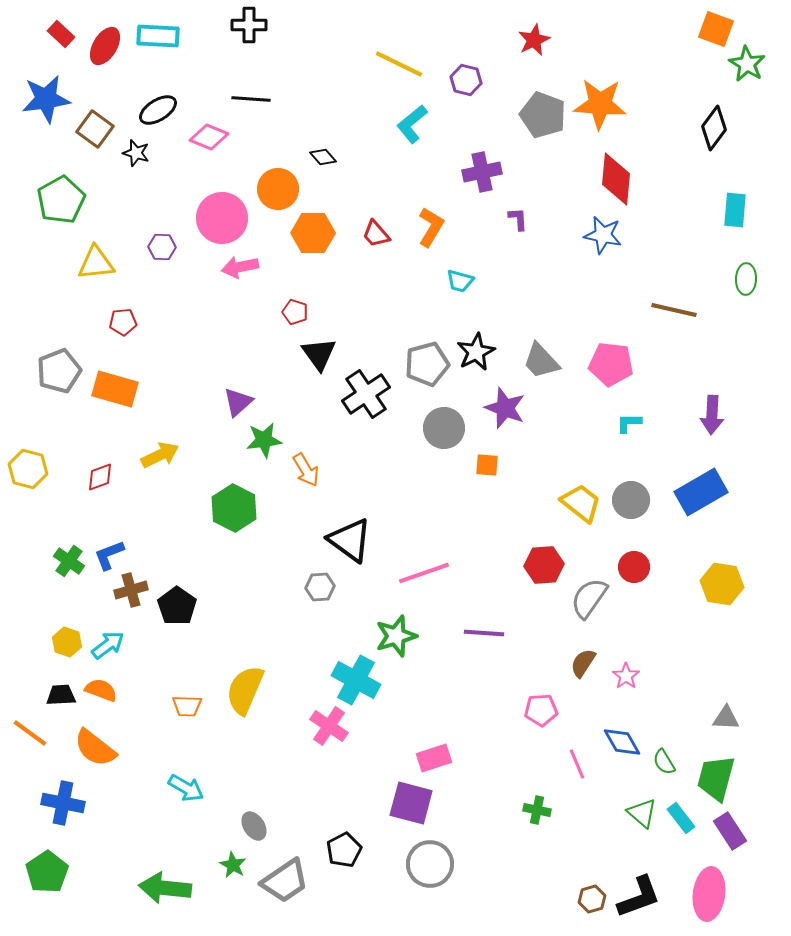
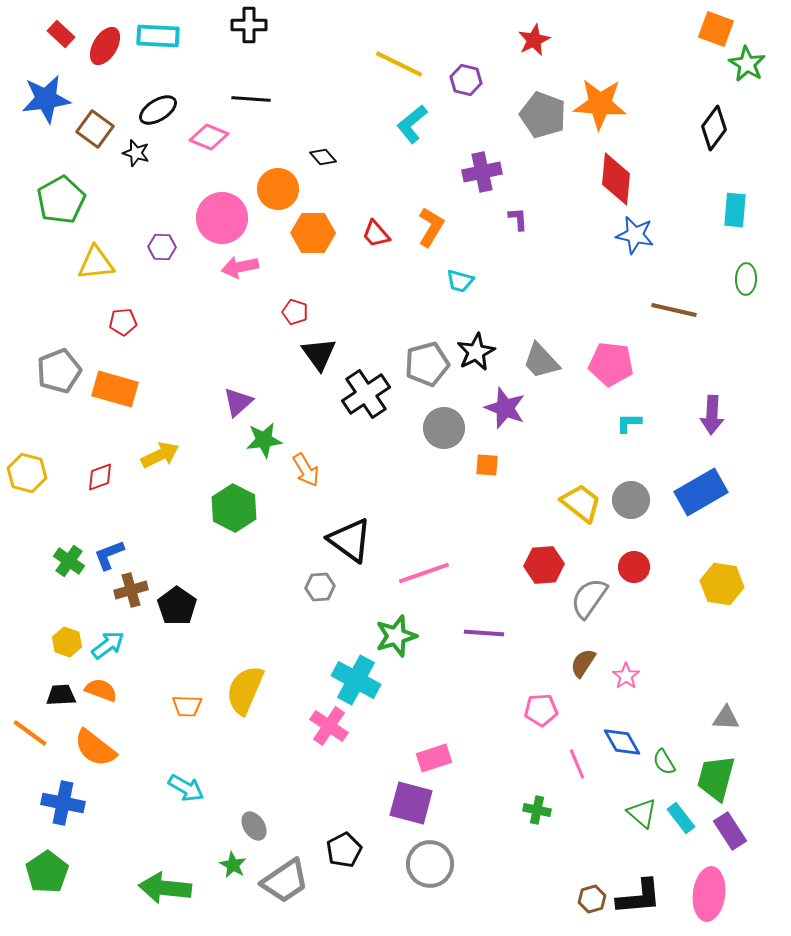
blue star at (603, 235): moved 32 px right
yellow hexagon at (28, 469): moved 1 px left, 4 px down
black L-shape at (639, 897): rotated 15 degrees clockwise
